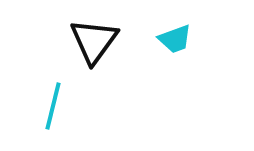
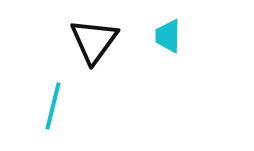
cyan trapezoid: moved 7 px left, 3 px up; rotated 111 degrees clockwise
